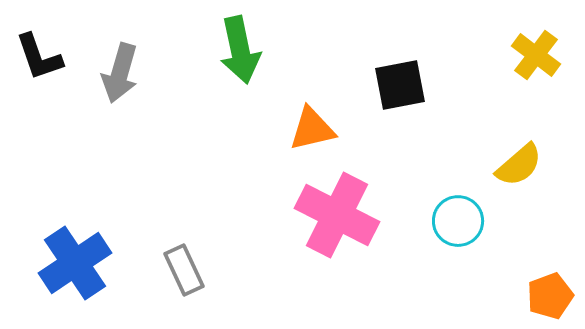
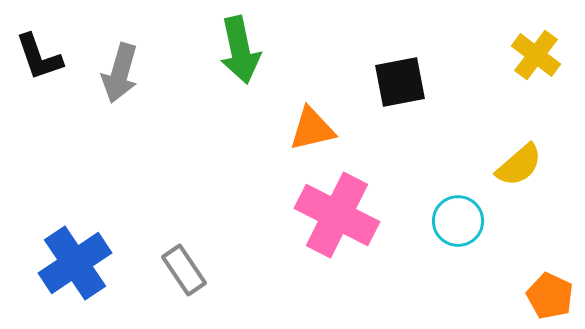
black square: moved 3 px up
gray rectangle: rotated 9 degrees counterclockwise
orange pentagon: rotated 27 degrees counterclockwise
